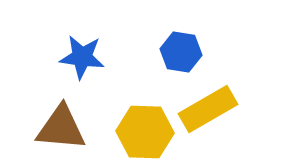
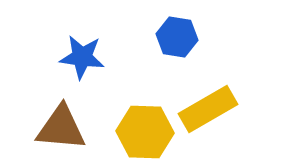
blue hexagon: moved 4 px left, 15 px up
